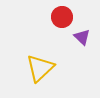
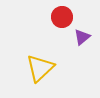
purple triangle: rotated 36 degrees clockwise
